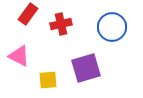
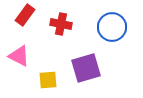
red rectangle: moved 3 px left, 1 px down
red cross: rotated 25 degrees clockwise
